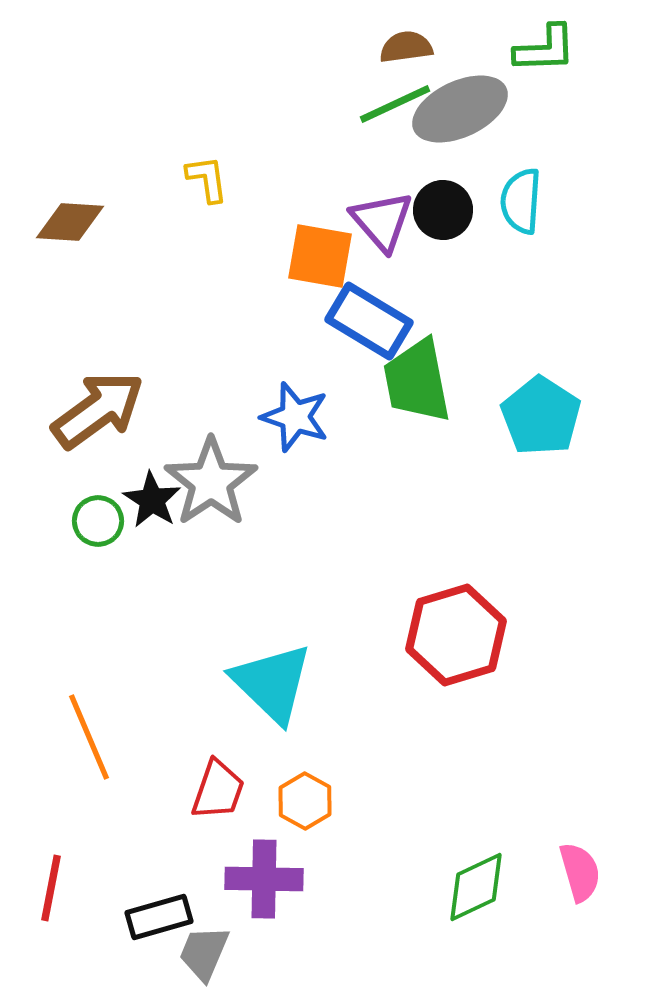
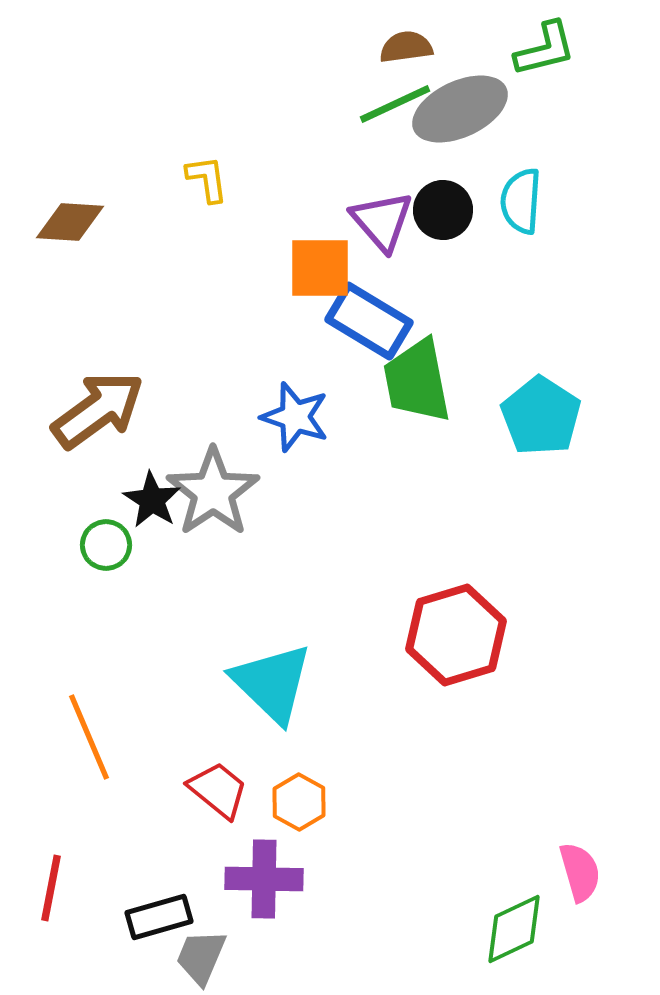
green L-shape: rotated 12 degrees counterclockwise
orange square: moved 12 px down; rotated 10 degrees counterclockwise
gray star: moved 2 px right, 10 px down
green circle: moved 8 px right, 24 px down
red trapezoid: rotated 70 degrees counterclockwise
orange hexagon: moved 6 px left, 1 px down
green diamond: moved 38 px right, 42 px down
gray trapezoid: moved 3 px left, 4 px down
